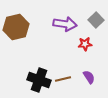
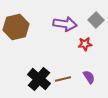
black cross: moved 1 px up; rotated 20 degrees clockwise
